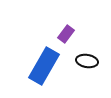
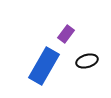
black ellipse: rotated 25 degrees counterclockwise
